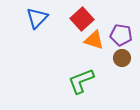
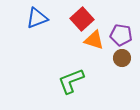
blue triangle: rotated 25 degrees clockwise
green L-shape: moved 10 px left
